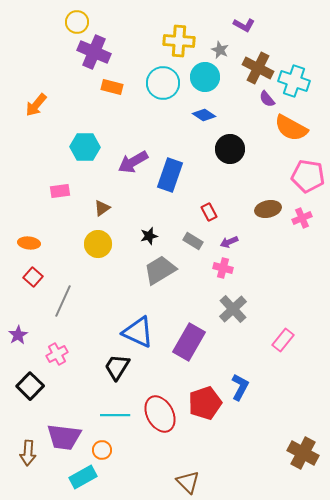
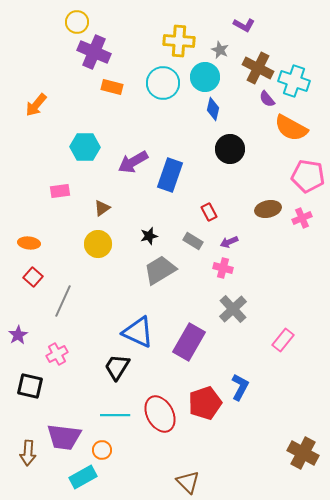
blue diamond at (204, 115): moved 9 px right, 6 px up; rotated 70 degrees clockwise
black square at (30, 386): rotated 32 degrees counterclockwise
